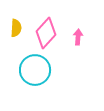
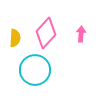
yellow semicircle: moved 1 px left, 10 px down
pink arrow: moved 3 px right, 3 px up
